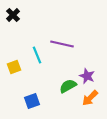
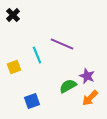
purple line: rotated 10 degrees clockwise
